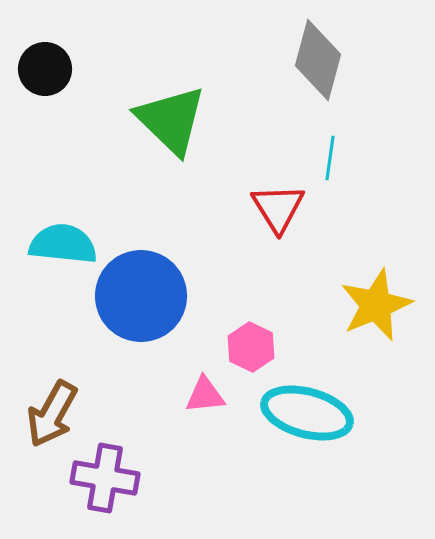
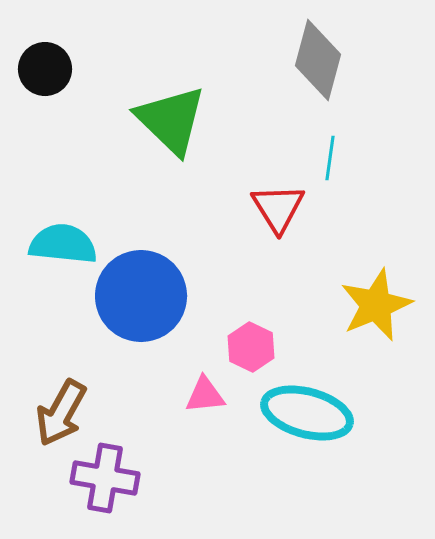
brown arrow: moved 9 px right, 1 px up
